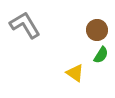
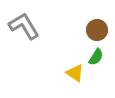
gray L-shape: moved 1 px left, 1 px down
green semicircle: moved 5 px left, 2 px down
